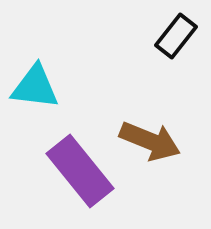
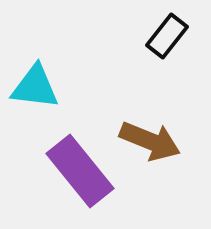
black rectangle: moved 9 px left
